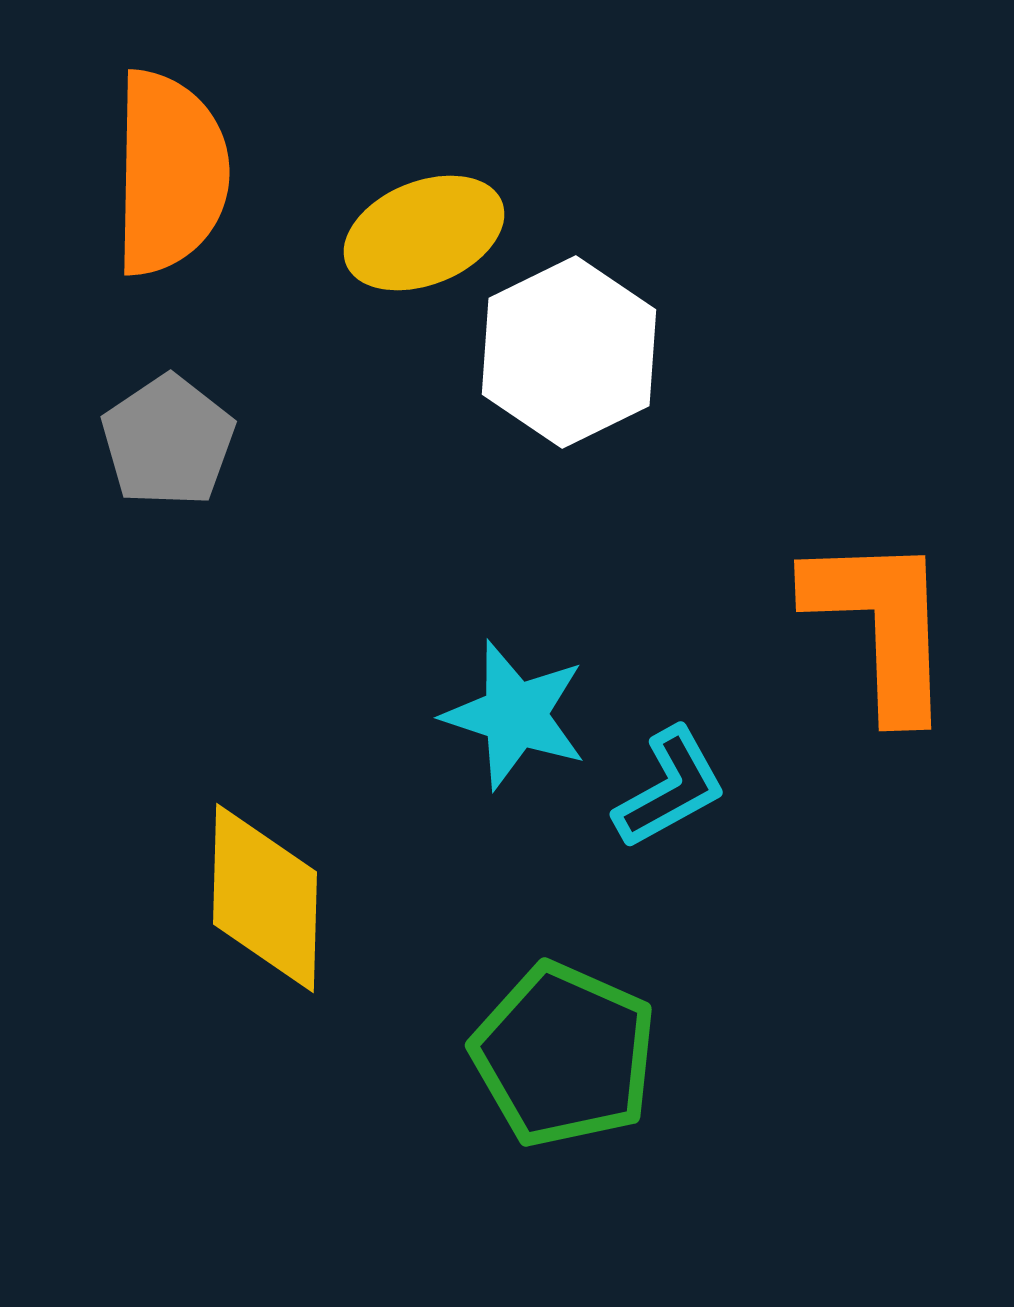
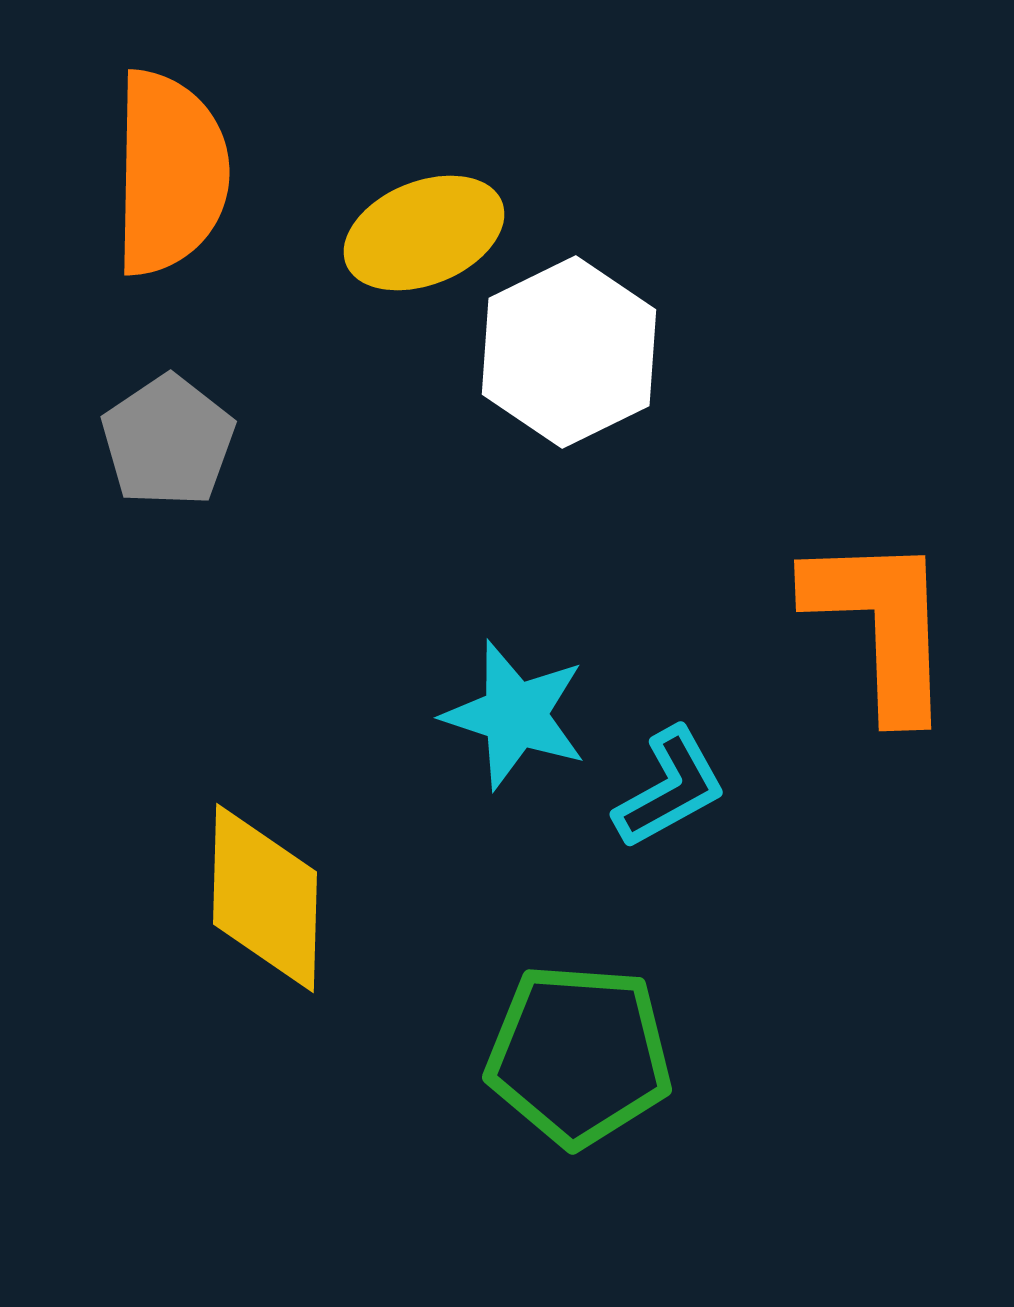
green pentagon: moved 15 px right; rotated 20 degrees counterclockwise
